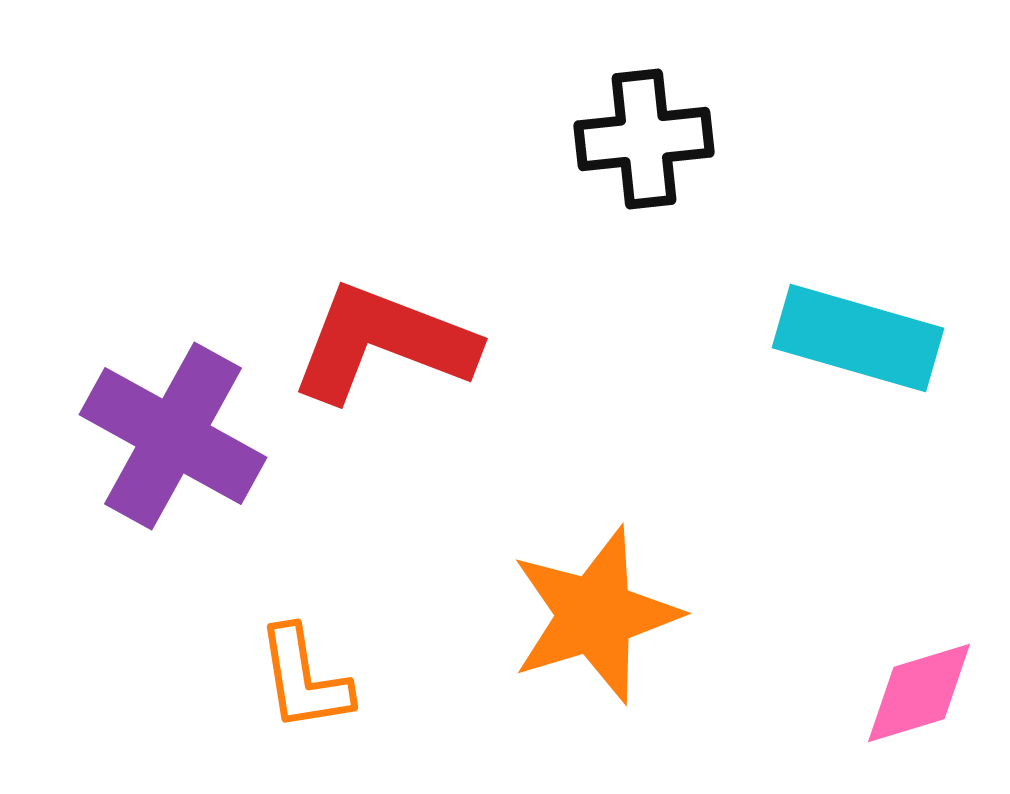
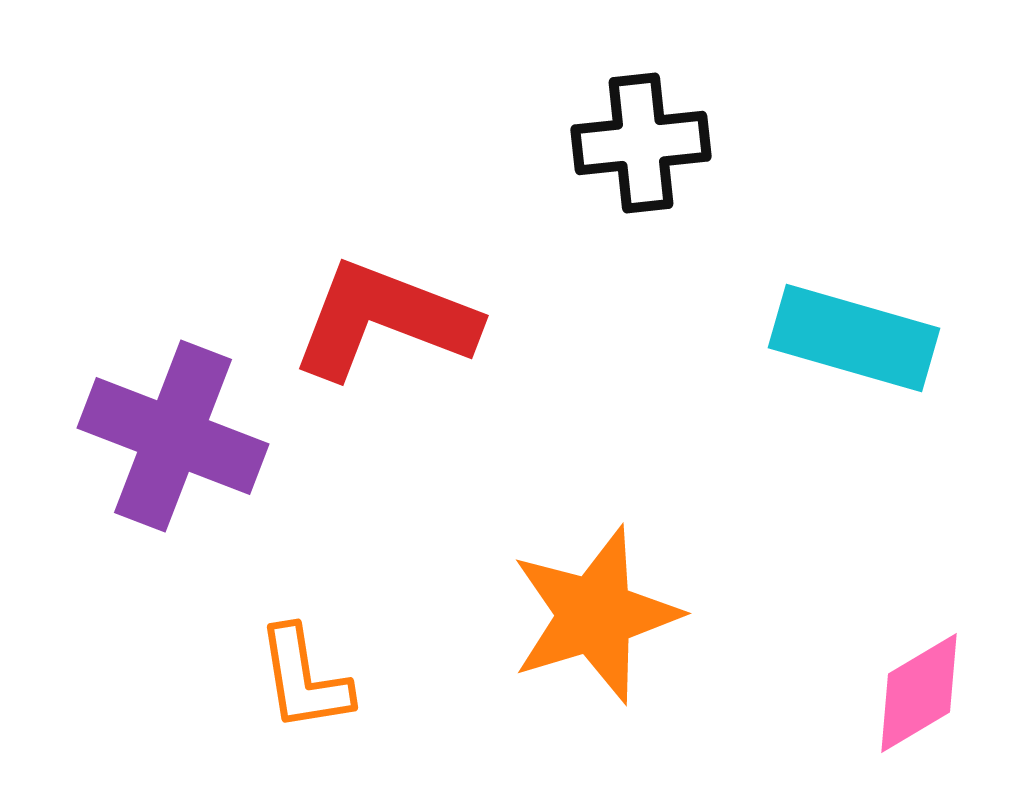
black cross: moved 3 px left, 4 px down
cyan rectangle: moved 4 px left
red L-shape: moved 1 px right, 23 px up
purple cross: rotated 8 degrees counterclockwise
pink diamond: rotated 14 degrees counterclockwise
